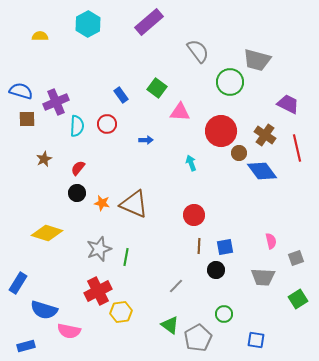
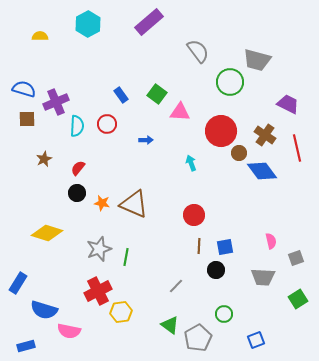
green square at (157, 88): moved 6 px down
blue semicircle at (21, 91): moved 3 px right, 2 px up
blue square at (256, 340): rotated 30 degrees counterclockwise
